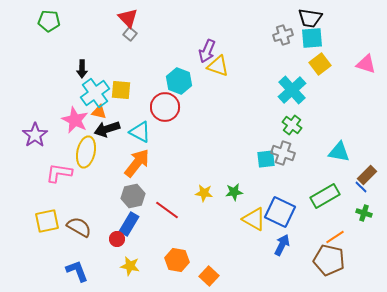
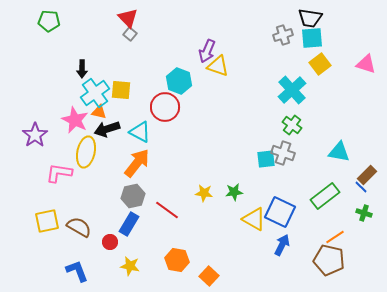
green rectangle at (325, 196): rotated 8 degrees counterclockwise
red circle at (117, 239): moved 7 px left, 3 px down
